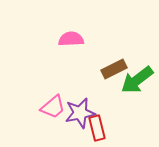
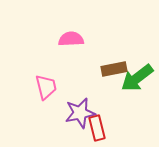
brown rectangle: rotated 15 degrees clockwise
green arrow: moved 2 px up
pink trapezoid: moved 7 px left, 20 px up; rotated 64 degrees counterclockwise
